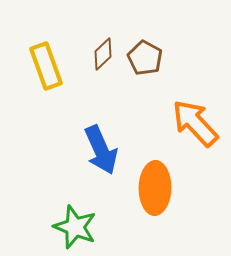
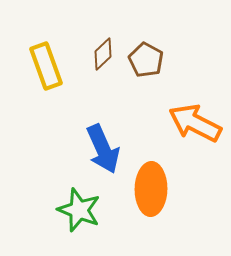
brown pentagon: moved 1 px right, 2 px down
orange arrow: rotated 20 degrees counterclockwise
blue arrow: moved 2 px right, 1 px up
orange ellipse: moved 4 px left, 1 px down
green star: moved 4 px right, 17 px up
